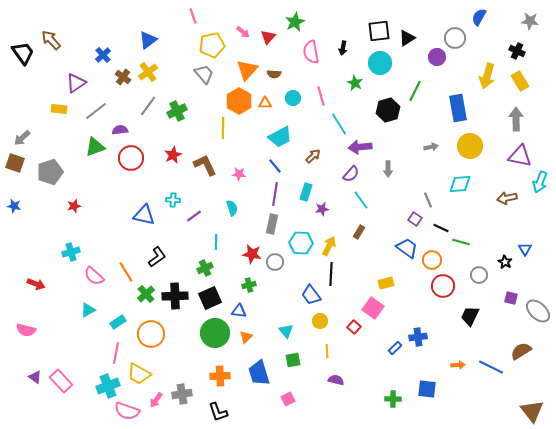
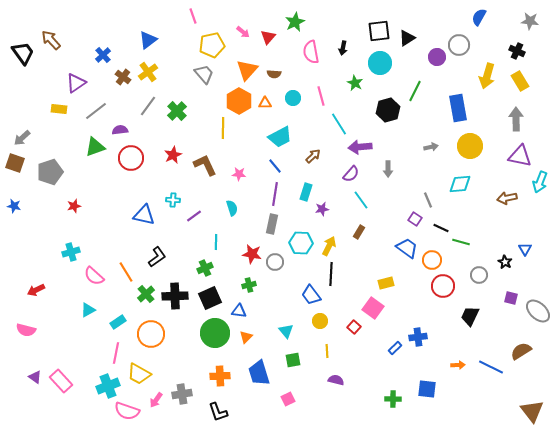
gray circle at (455, 38): moved 4 px right, 7 px down
green cross at (177, 111): rotated 18 degrees counterclockwise
red arrow at (36, 284): moved 6 px down; rotated 132 degrees clockwise
